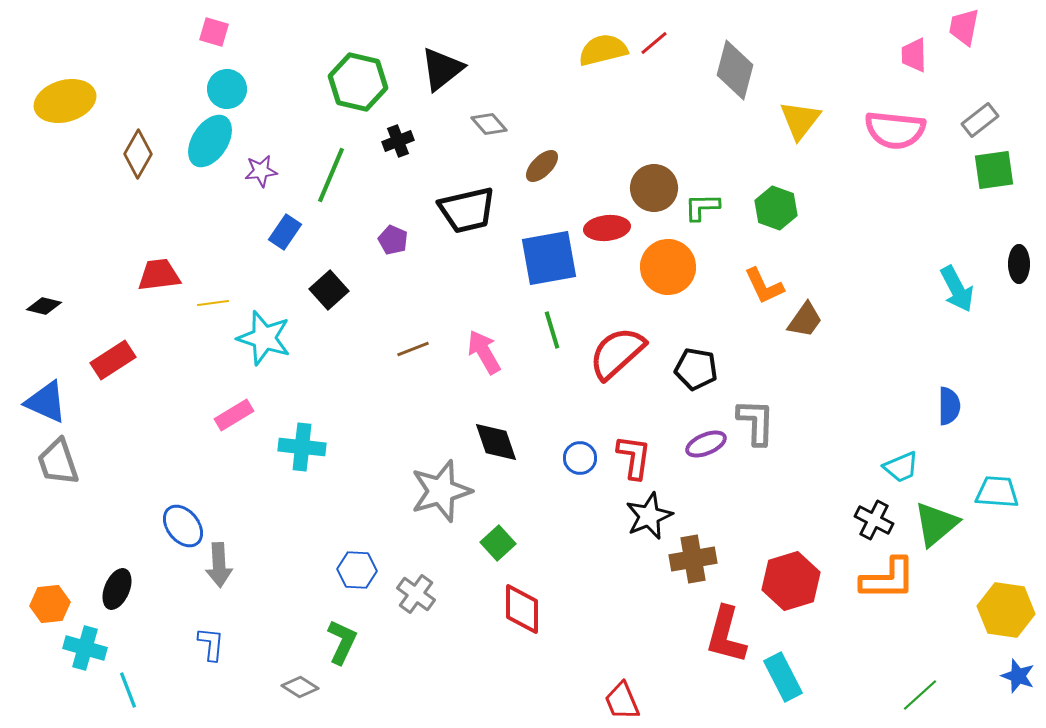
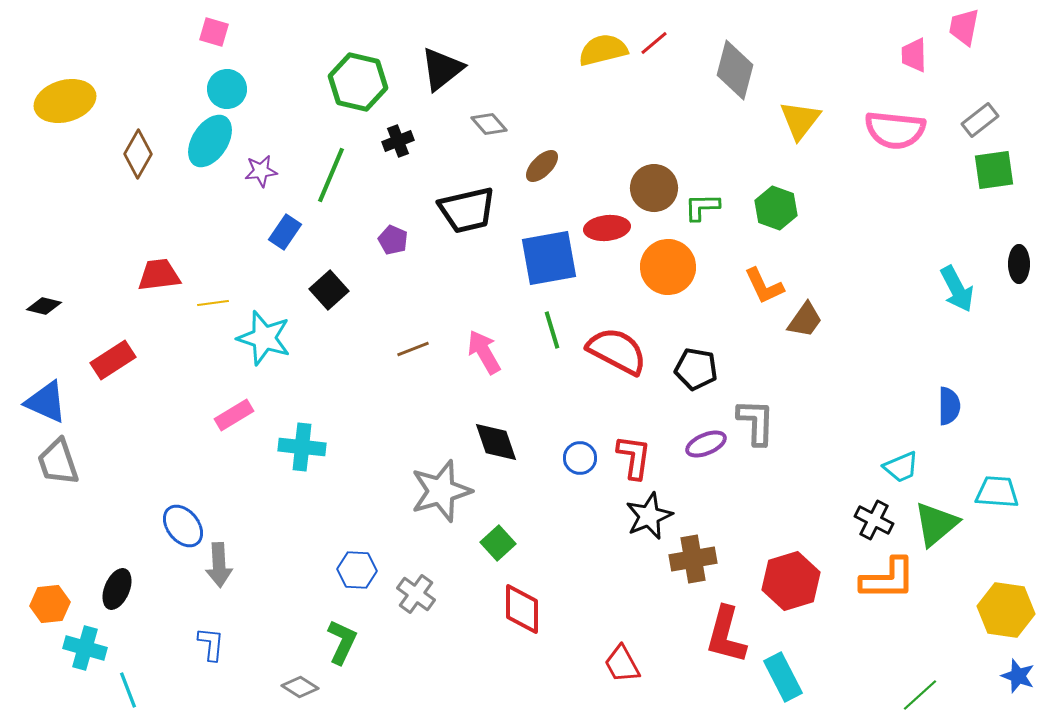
red semicircle at (617, 353): moved 2 px up; rotated 70 degrees clockwise
red trapezoid at (622, 701): moved 37 px up; rotated 6 degrees counterclockwise
